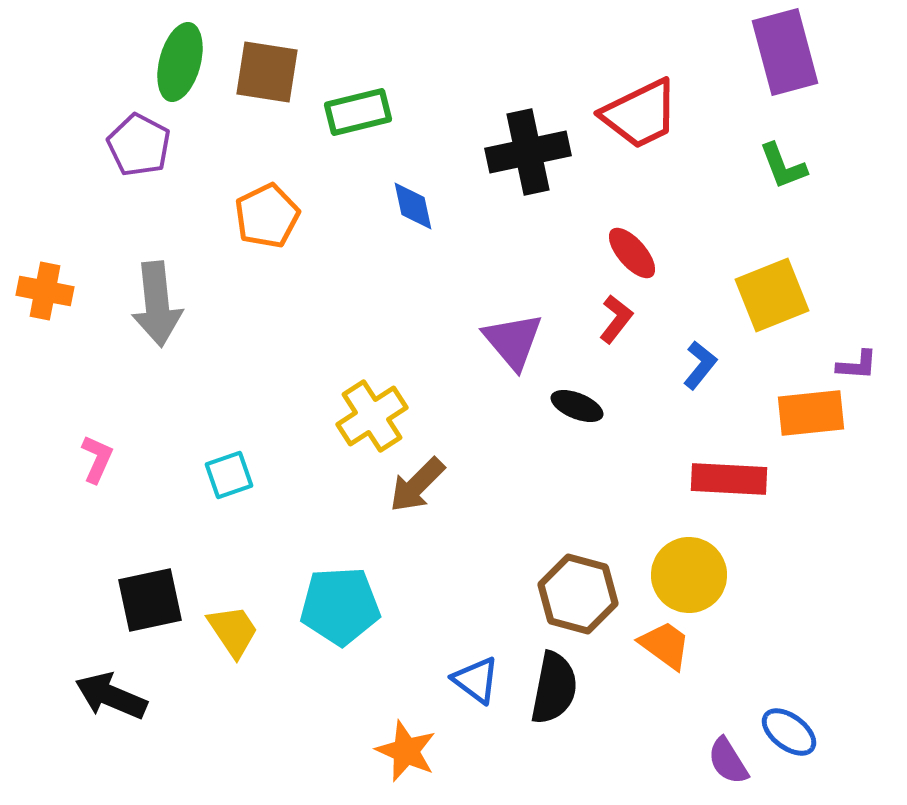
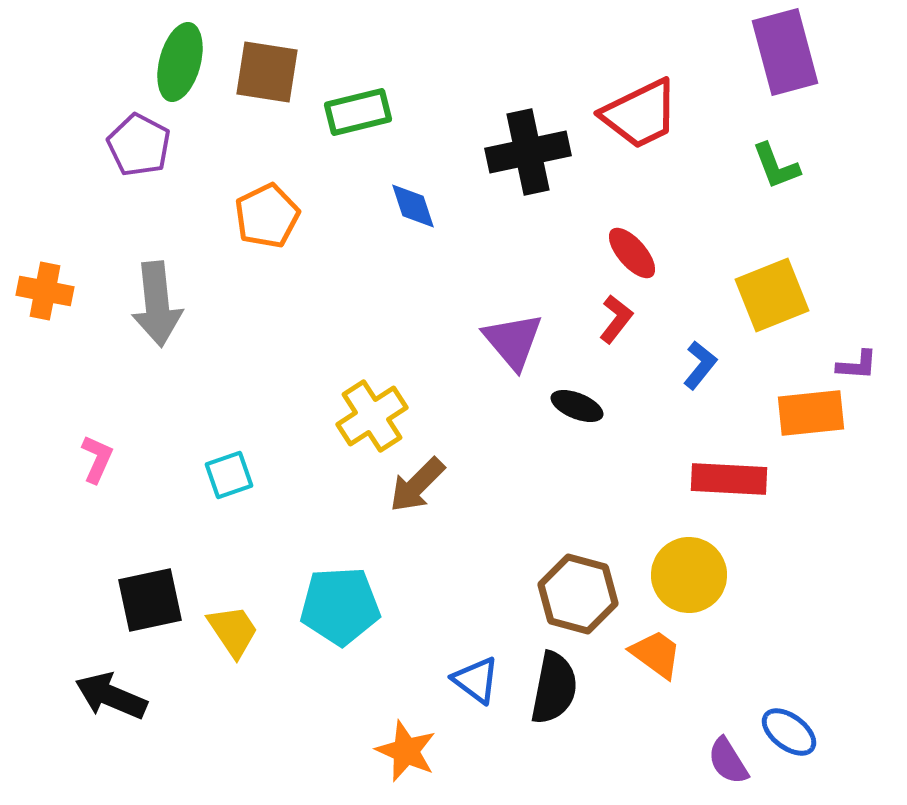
green L-shape: moved 7 px left
blue diamond: rotated 6 degrees counterclockwise
orange trapezoid: moved 9 px left, 9 px down
